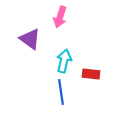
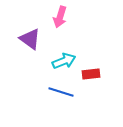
cyan arrow: rotated 55 degrees clockwise
red rectangle: rotated 12 degrees counterclockwise
blue line: rotated 65 degrees counterclockwise
